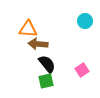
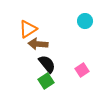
orange triangle: rotated 36 degrees counterclockwise
green square: rotated 21 degrees counterclockwise
